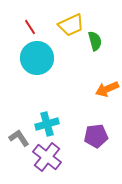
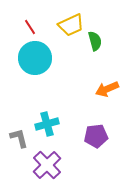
cyan circle: moved 2 px left
gray L-shape: rotated 20 degrees clockwise
purple cross: moved 8 px down; rotated 8 degrees clockwise
